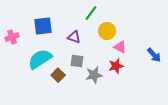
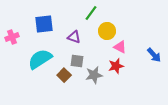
blue square: moved 1 px right, 2 px up
brown square: moved 6 px right
